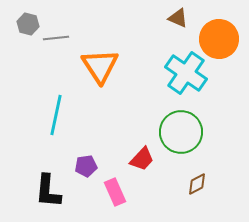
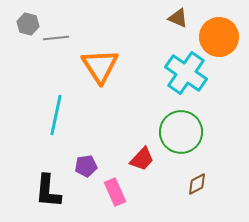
orange circle: moved 2 px up
